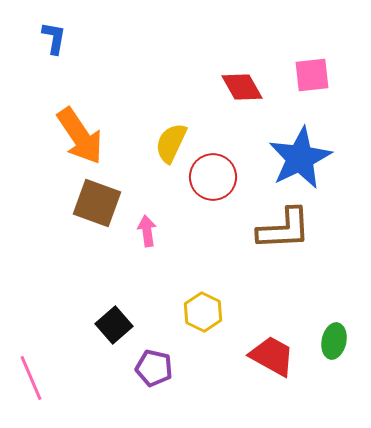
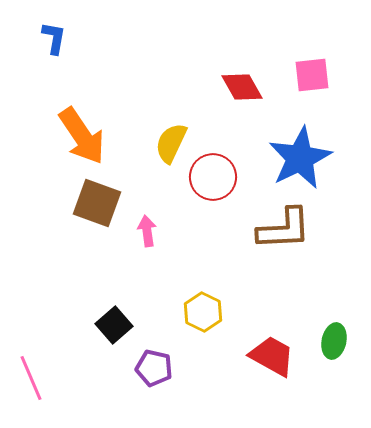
orange arrow: moved 2 px right
